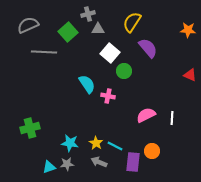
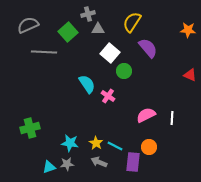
pink cross: rotated 24 degrees clockwise
orange circle: moved 3 px left, 4 px up
